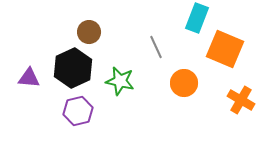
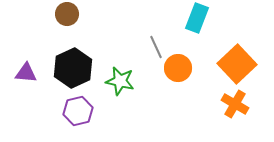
brown circle: moved 22 px left, 18 px up
orange square: moved 12 px right, 15 px down; rotated 24 degrees clockwise
purple triangle: moved 3 px left, 5 px up
orange circle: moved 6 px left, 15 px up
orange cross: moved 6 px left, 4 px down
